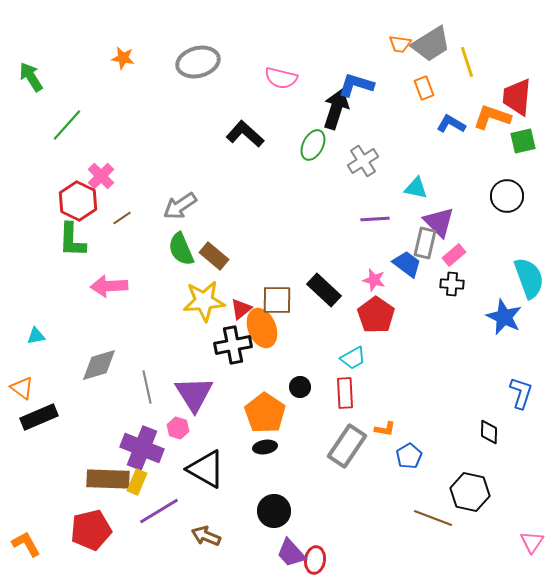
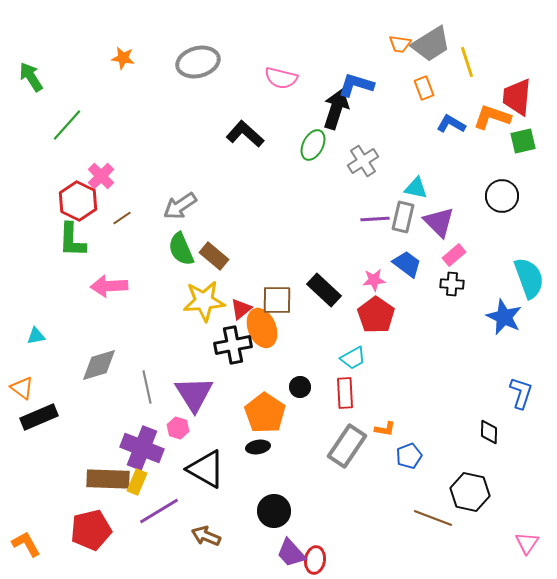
black circle at (507, 196): moved 5 px left
gray rectangle at (425, 243): moved 22 px left, 26 px up
pink star at (374, 280): rotated 20 degrees counterclockwise
black ellipse at (265, 447): moved 7 px left
blue pentagon at (409, 456): rotated 10 degrees clockwise
pink triangle at (532, 542): moved 5 px left, 1 px down
